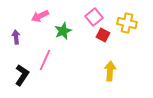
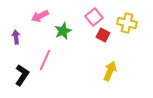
yellow arrow: rotated 18 degrees clockwise
